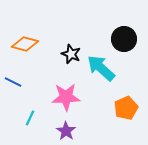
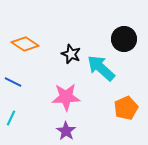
orange diamond: rotated 20 degrees clockwise
cyan line: moved 19 px left
